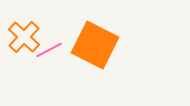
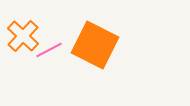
orange cross: moved 1 px left, 1 px up
